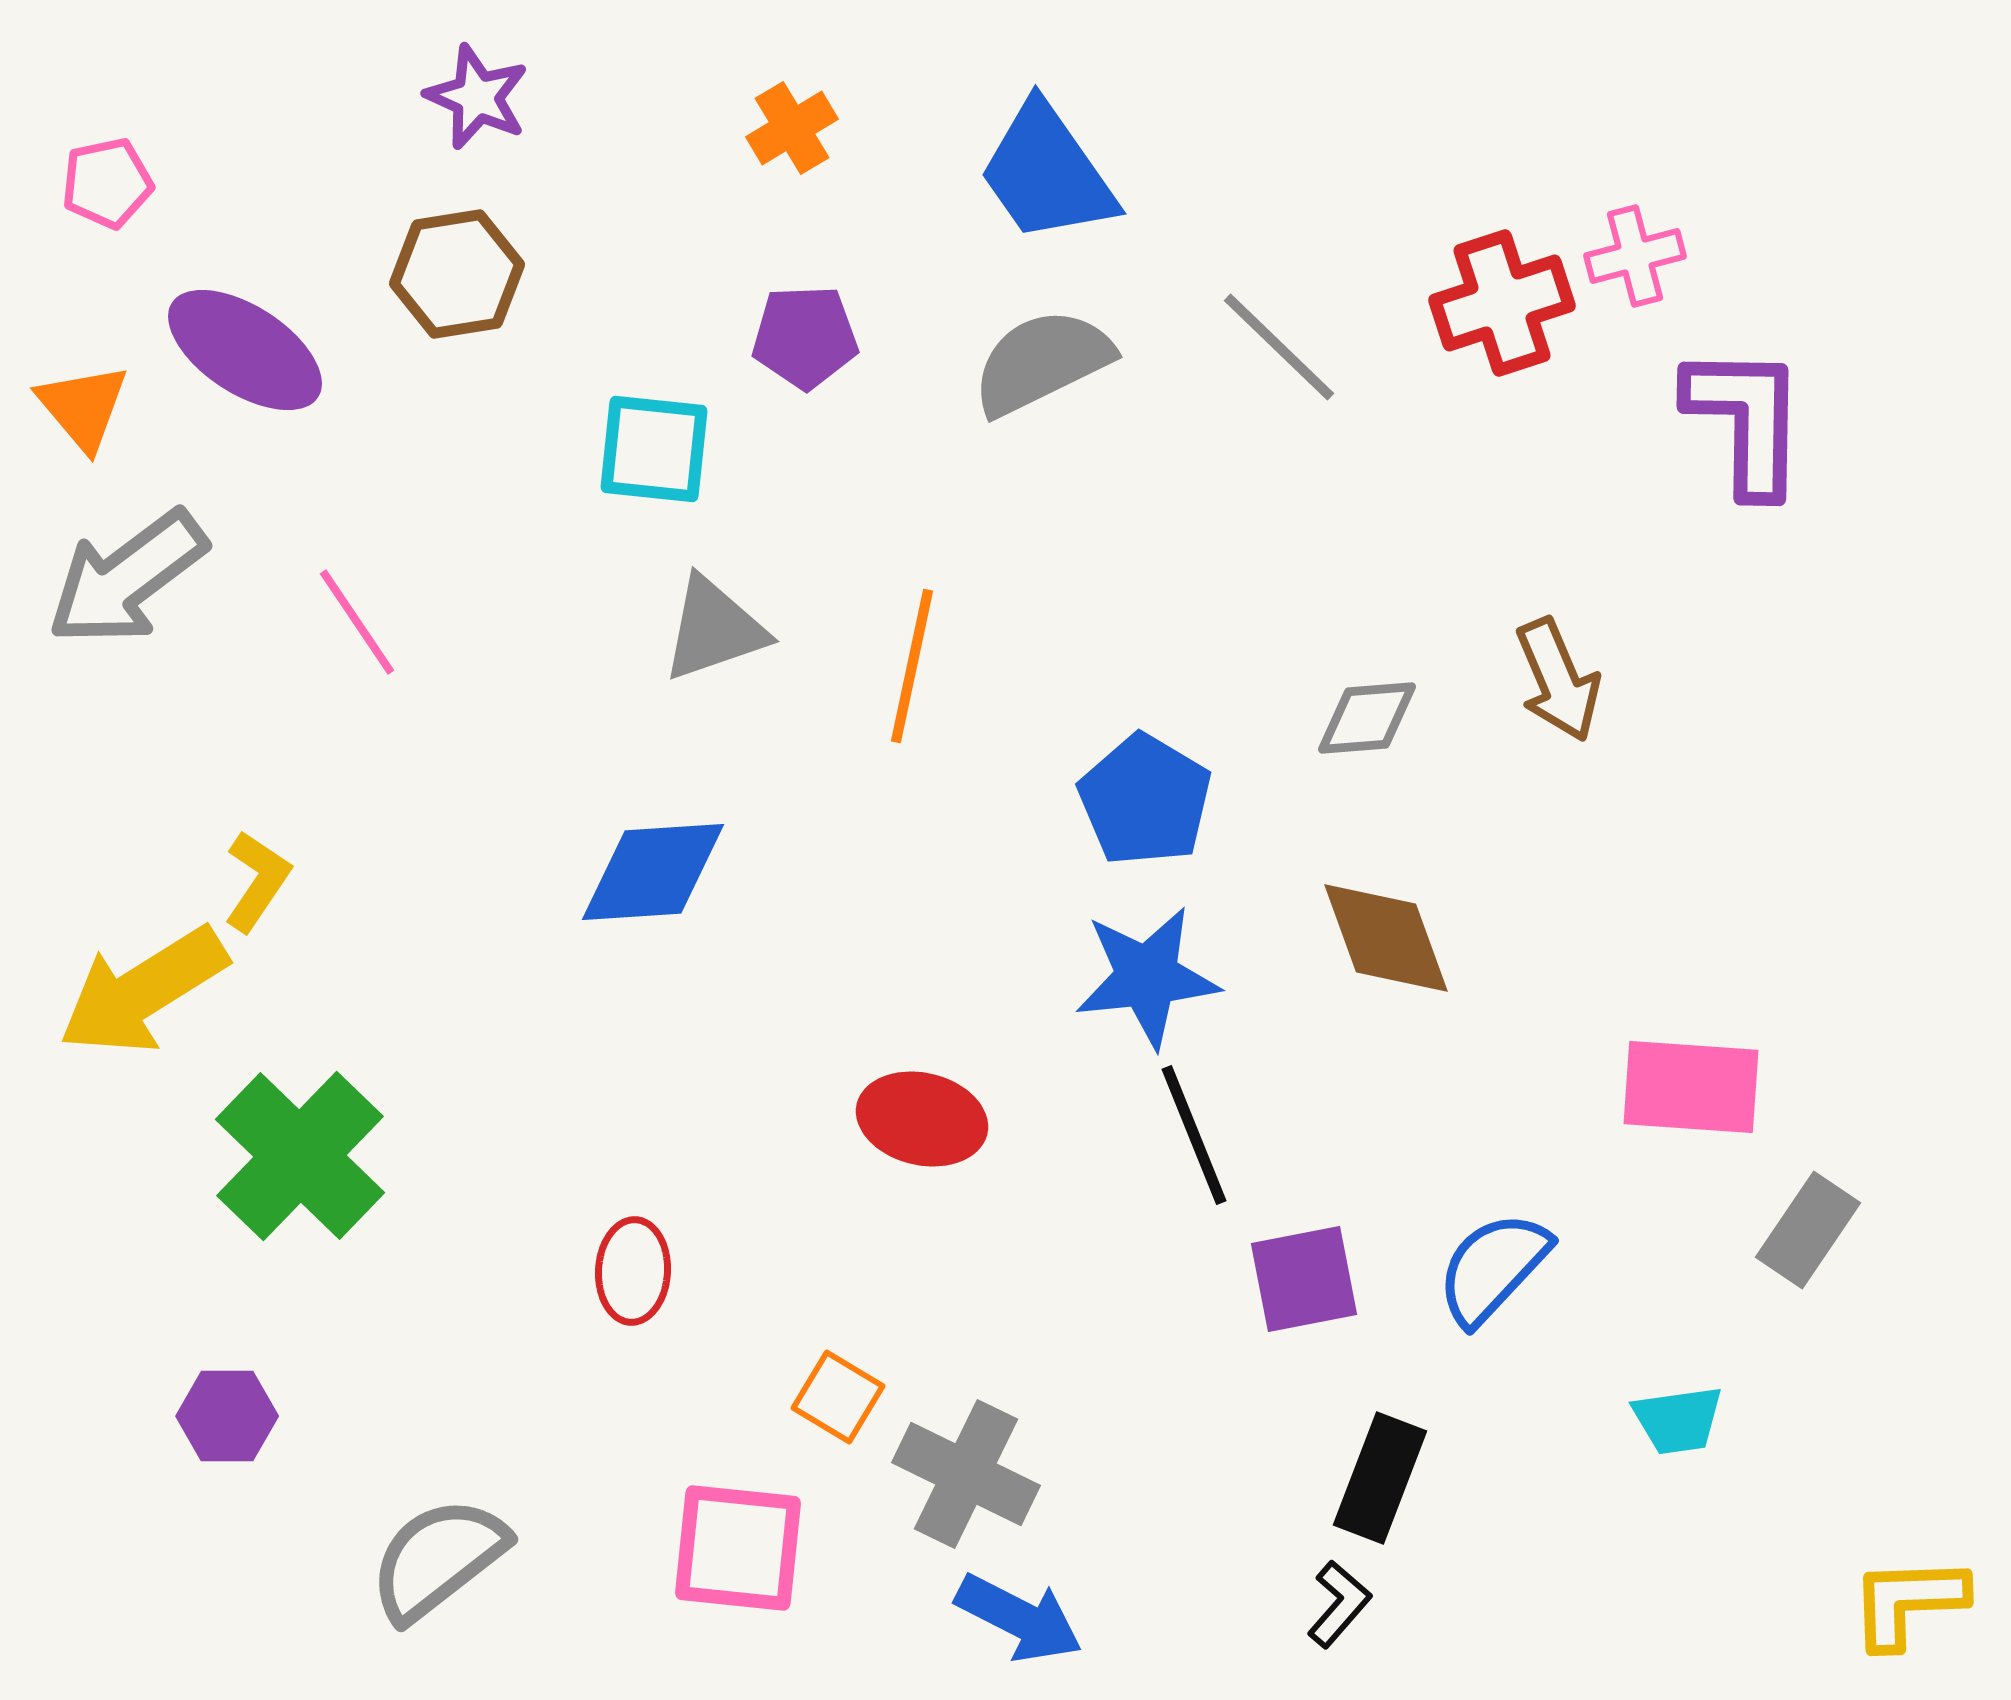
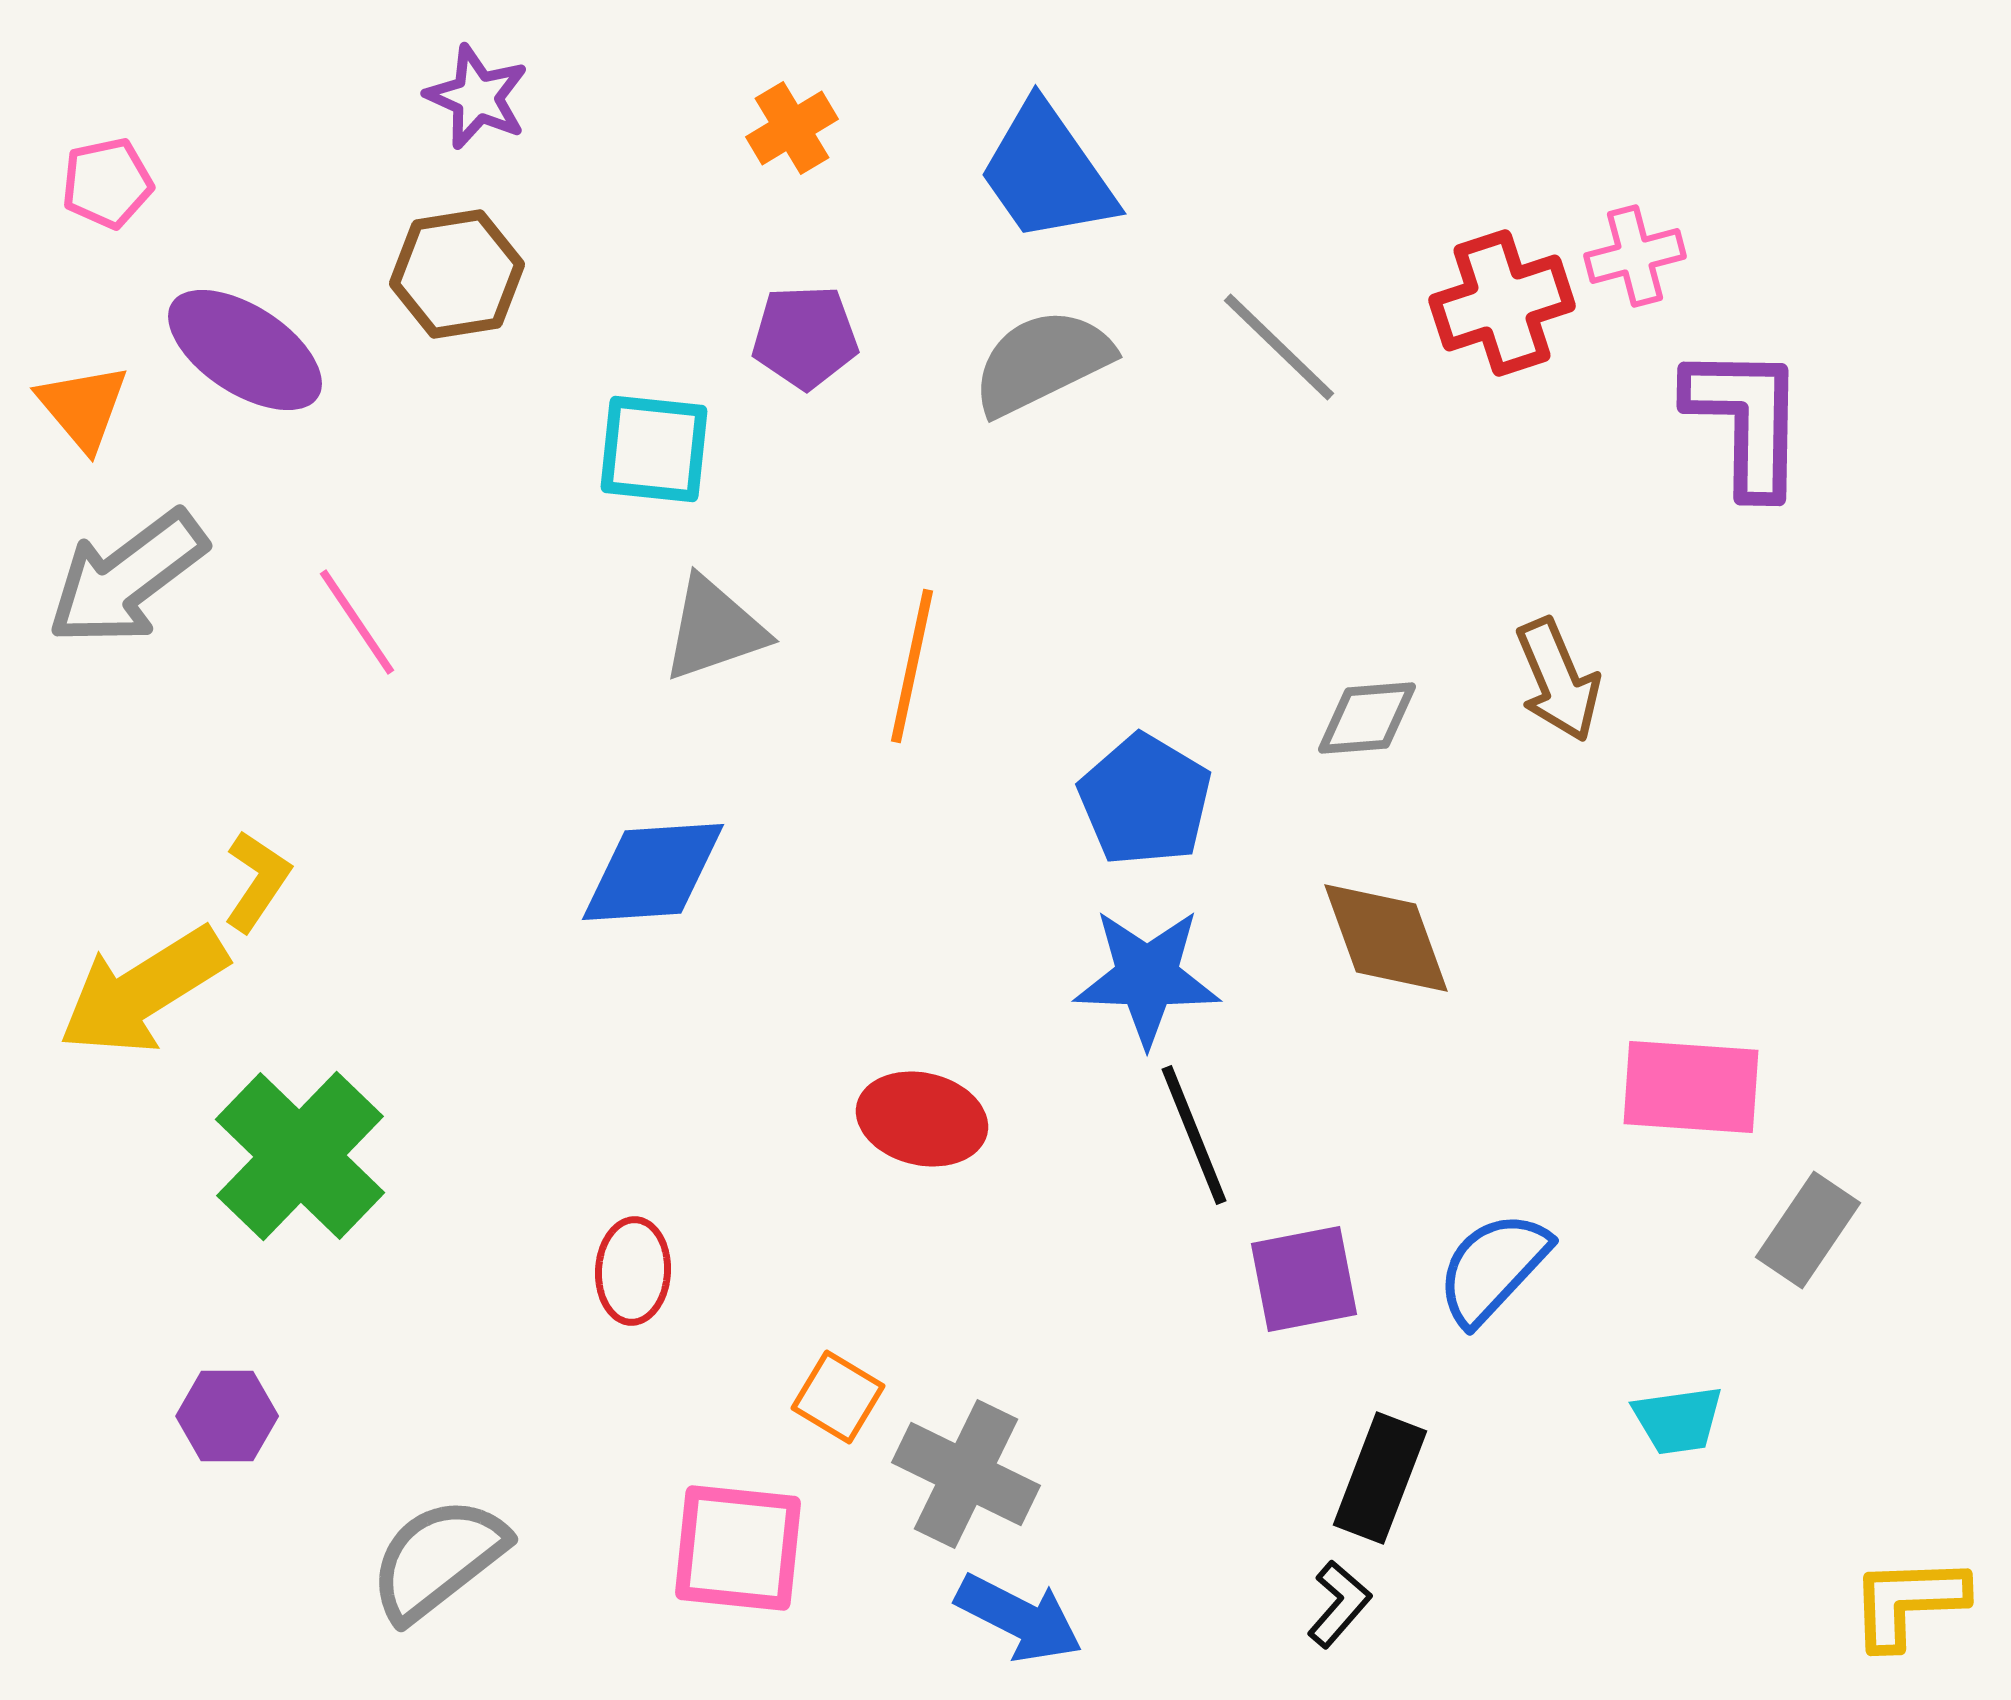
blue star at (1147, 977): rotated 8 degrees clockwise
